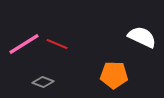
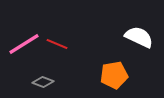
white semicircle: moved 3 px left
orange pentagon: rotated 12 degrees counterclockwise
